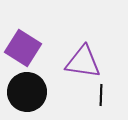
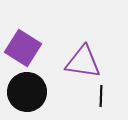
black line: moved 1 px down
